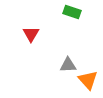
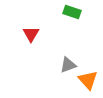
gray triangle: rotated 18 degrees counterclockwise
